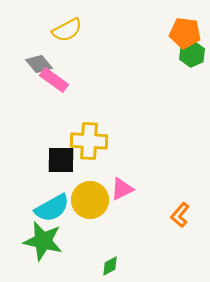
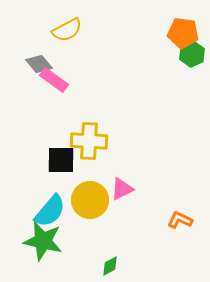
orange pentagon: moved 2 px left
cyan semicircle: moved 2 px left, 3 px down; rotated 21 degrees counterclockwise
orange L-shape: moved 5 px down; rotated 75 degrees clockwise
